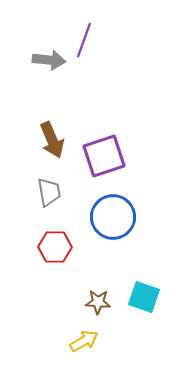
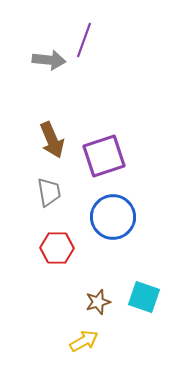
red hexagon: moved 2 px right, 1 px down
brown star: rotated 20 degrees counterclockwise
